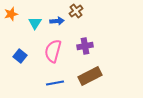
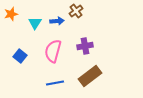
brown rectangle: rotated 10 degrees counterclockwise
